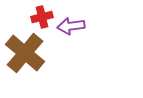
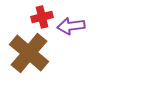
brown cross: moved 4 px right
